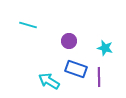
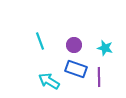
cyan line: moved 12 px right, 16 px down; rotated 54 degrees clockwise
purple circle: moved 5 px right, 4 px down
